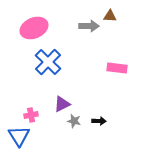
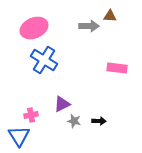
blue cross: moved 4 px left, 2 px up; rotated 12 degrees counterclockwise
